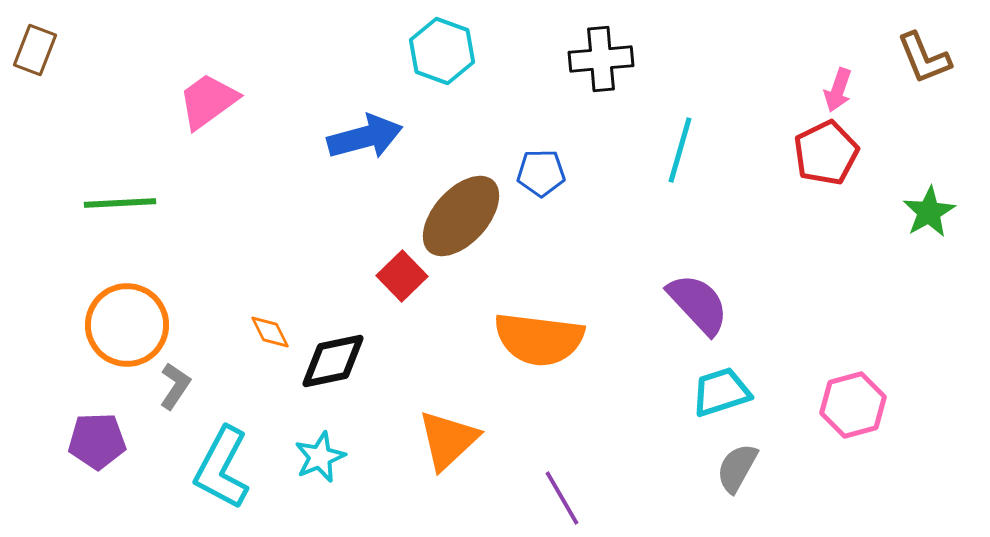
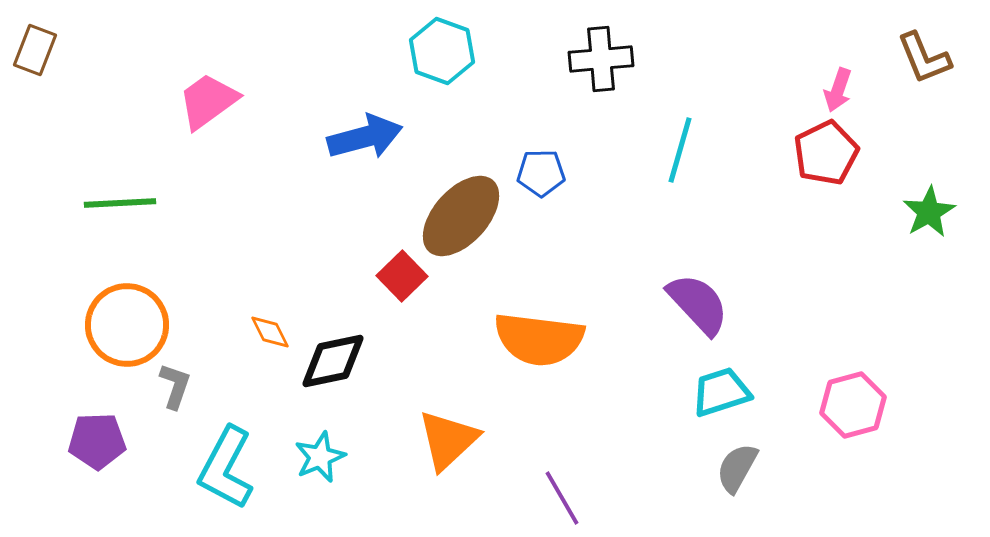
gray L-shape: rotated 15 degrees counterclockwise
cyan L-shape: moved 4 px right
